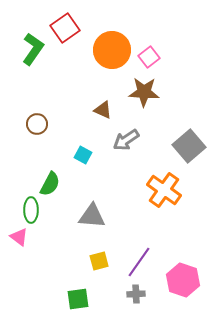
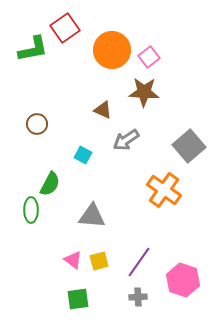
green L-shape: rotated 44 degrees clockwise
pink triangle: moved 54 px right, 23 px down
gray cross: moved 2 px right, 3 px down
